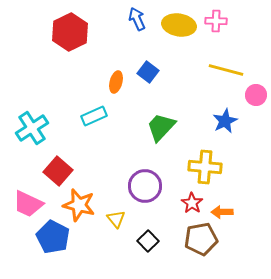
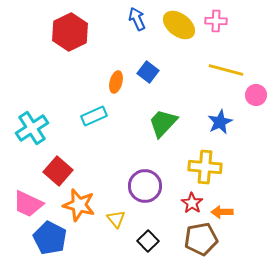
yellow ellipse: rotated 28 degrees clockwise
blue star: moved 5 px left, 1 px down
green trapezoid: moved 2 px right, 4 px up
blue pentagon: moved 3 px left, 1 px down
